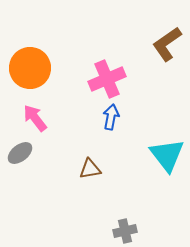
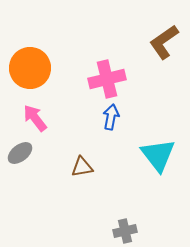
brown L-shape: moved 3 px left, 2 px up
pink cross: rotated 9 degrees clockwise
cyan triangle: moved 9 px left
brown triangle: moved 8 px left, 2 px up
